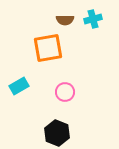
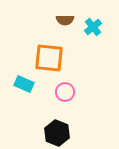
cyan cross: moved 8 px down; rotated 24 degrees counterclockwise
orange square: moved 1 px right, 10 px down; rotated 16 degrees clockwise
cyan rectangle: moved 5 px right, 2 px up; rotated 54 degrees clockwise
